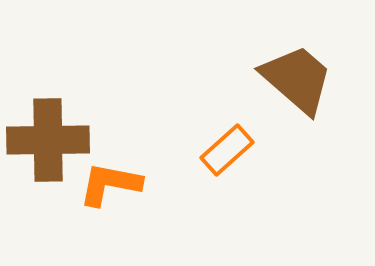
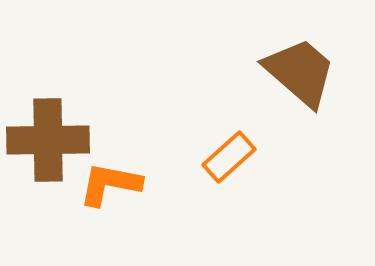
brown trapezoid: moved 3 px right, 7 px up
orange rectangle: moved 2 px right, 7 px down
